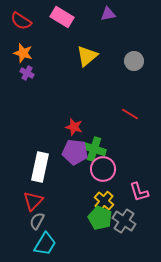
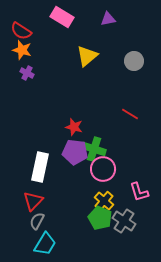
purple triangle: moved 5 px down
red semicircle: moved 10 px down
orange star: moved 1 px left, 3 px up
